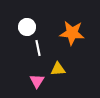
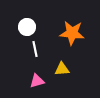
white line: moved 3 px left, 1 px down
yellow triangle: moved 4 px right
pink triangle: rotated 42 degrees clockwise
